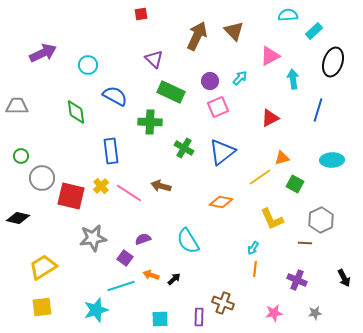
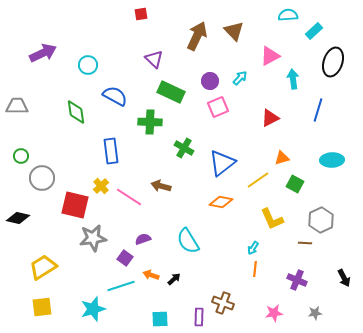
blue triangle at (222, 152): moved 11 px down
yellow line at (260, 177): moved 2 px left, 3 px down
pink line at (129, 193): moved 4 px down
red square at (71, 196): moved 4 px right, 9 px down
cyan star at (96, 310): moved 3 px left, 1 px up
